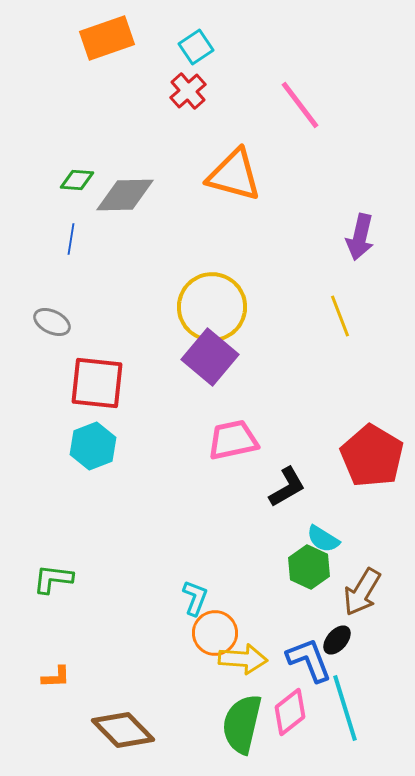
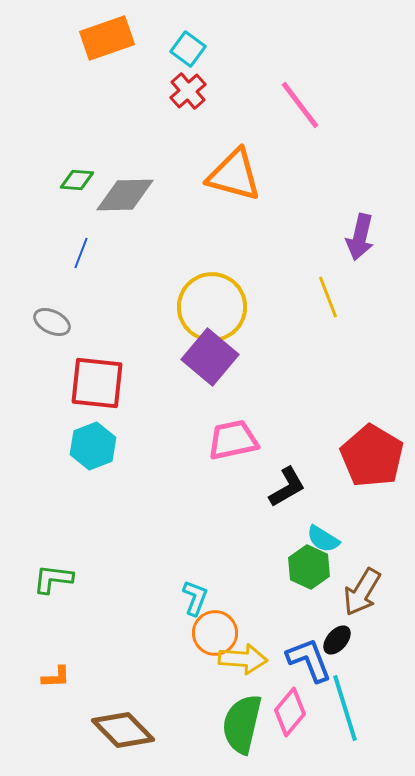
cyan square: moved 8 px left, 2 px down; rotated 20 degrees counterclockwise
blue line: moved 10 px right, 14 px down; rotated 12 degrees clockwise
yellow line: moved 12 px left, 19 px up
pink diamond: rotated 12 degrees counterclockwise
